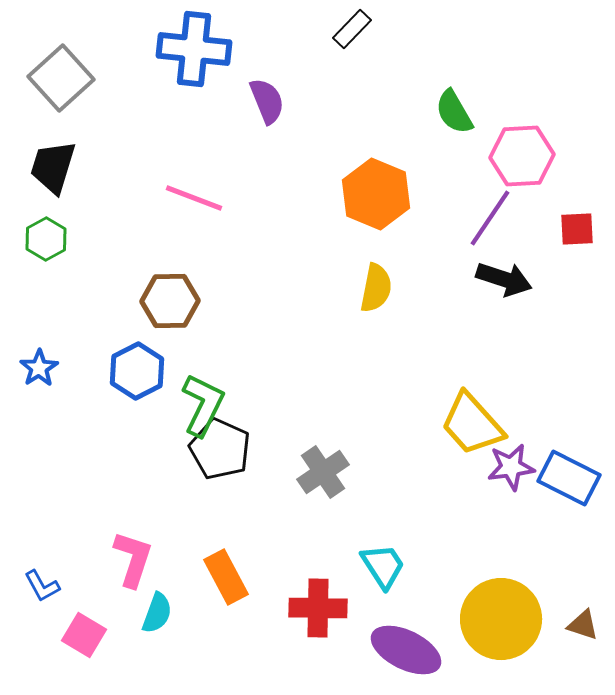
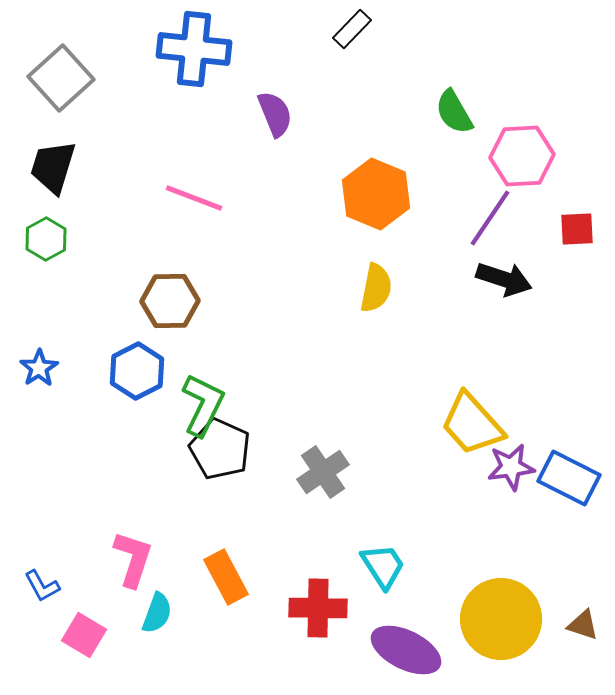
purple semicircle: moved 8 px right, 13 px down
